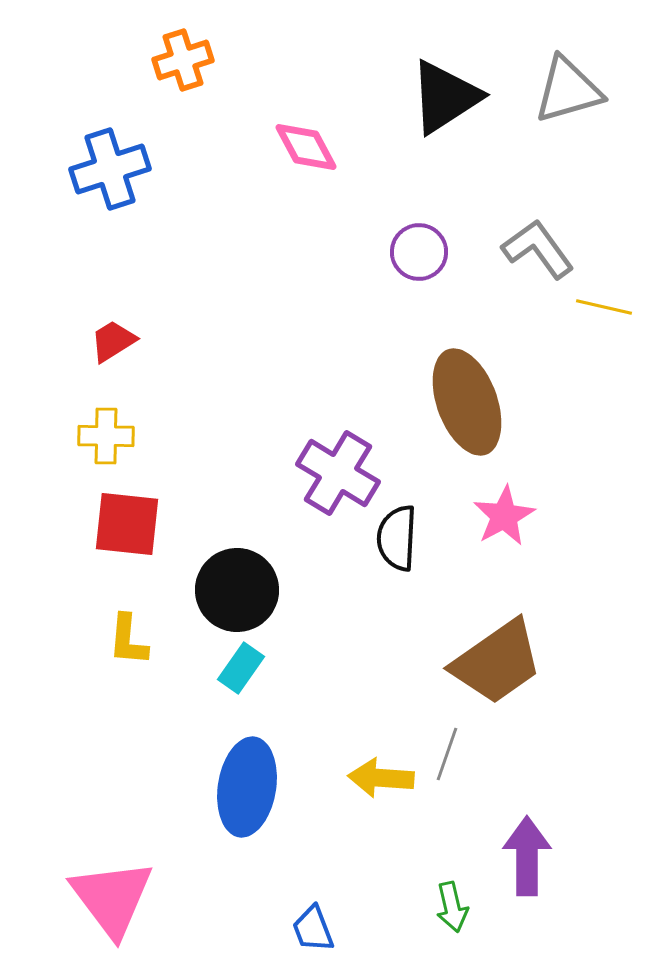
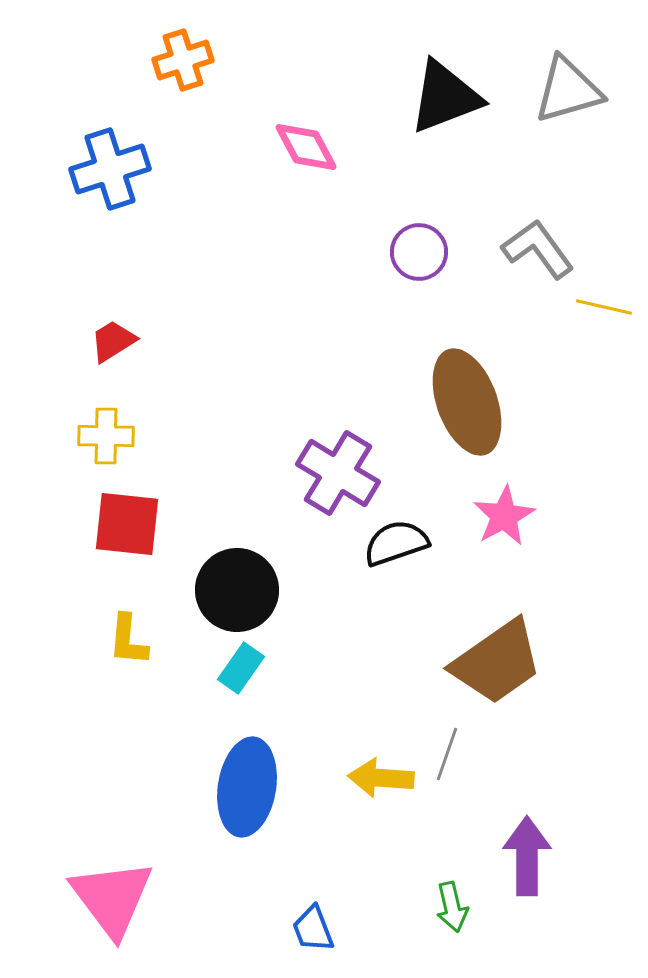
black triangle: rotated 12 degrees clockwise
black semicircle: moved 1 px left, 5 px down; rotated 68 degrees clockwise
